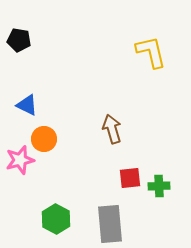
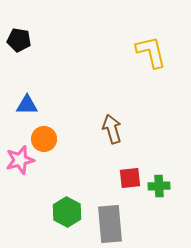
blue triangle: rotated 25 degrees counterclockwise
green hexagon: moved 11 px right, 7 px up
